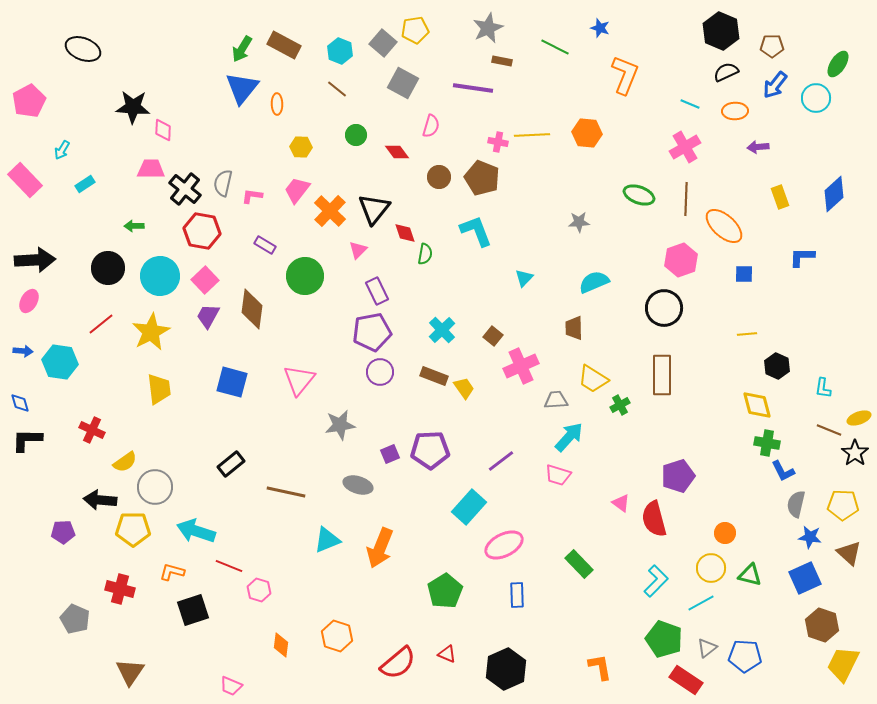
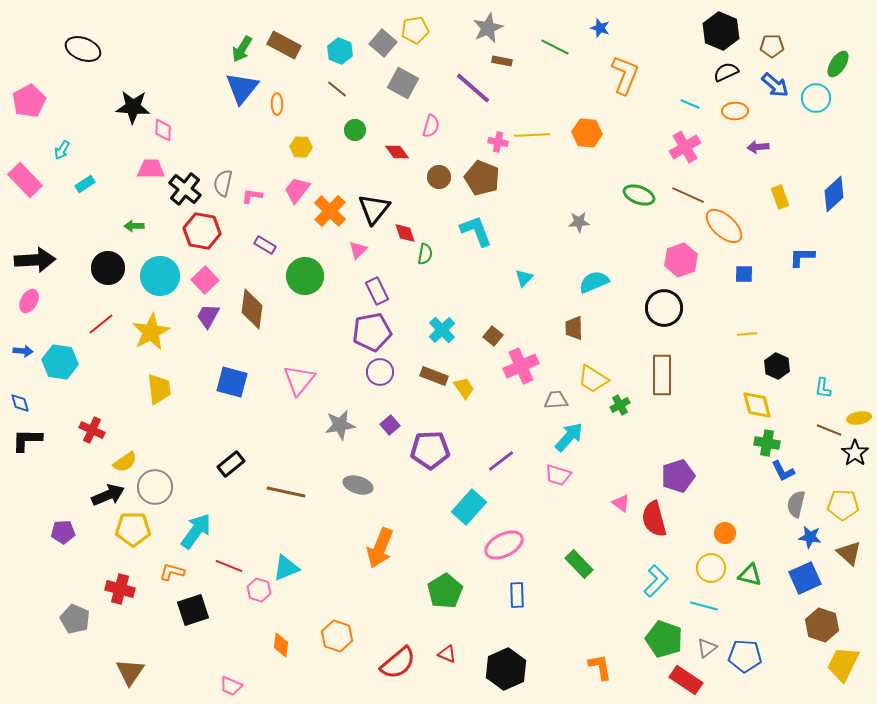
blue arrow at (775, 85): rotated 88 degrees counterclockwise
purple line at (473, 88): rotated 33 degrees clockwise
green circle at (356, 135): moved 1 px left, 5 px up
brown line at (686, 199): moved 2 px right, 4 px up; rotated 68 degrees counterclockwise
yellow ellipse at (859, 418): rotated 10 degrees clockwise
purple square at (390, 454): moved 29 px up; rotated 18 degrees counterclockwise
black arrow at (100, 500): moved 8 px right, 5 px up; rotated 152 degrees clockwise
cyan arrow at (196, 531): rotated 108 degrees clockwise
cyan triangle at (327, 540): moved 41 px left, 28 px down
cyan line at (701, 603): moved 3 px right, 3 px down; rotated 44 degrees clockwise
